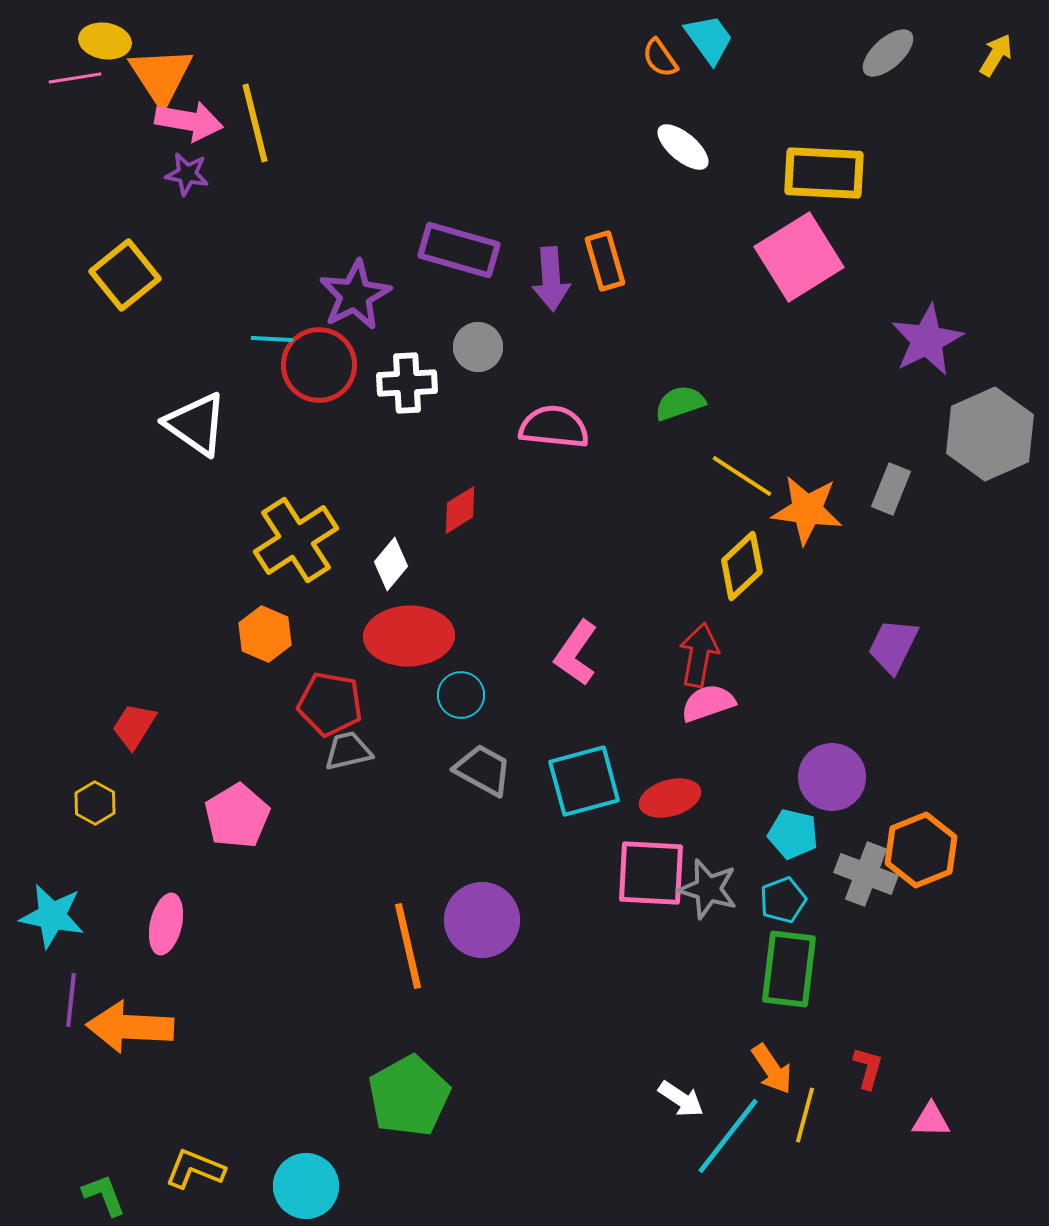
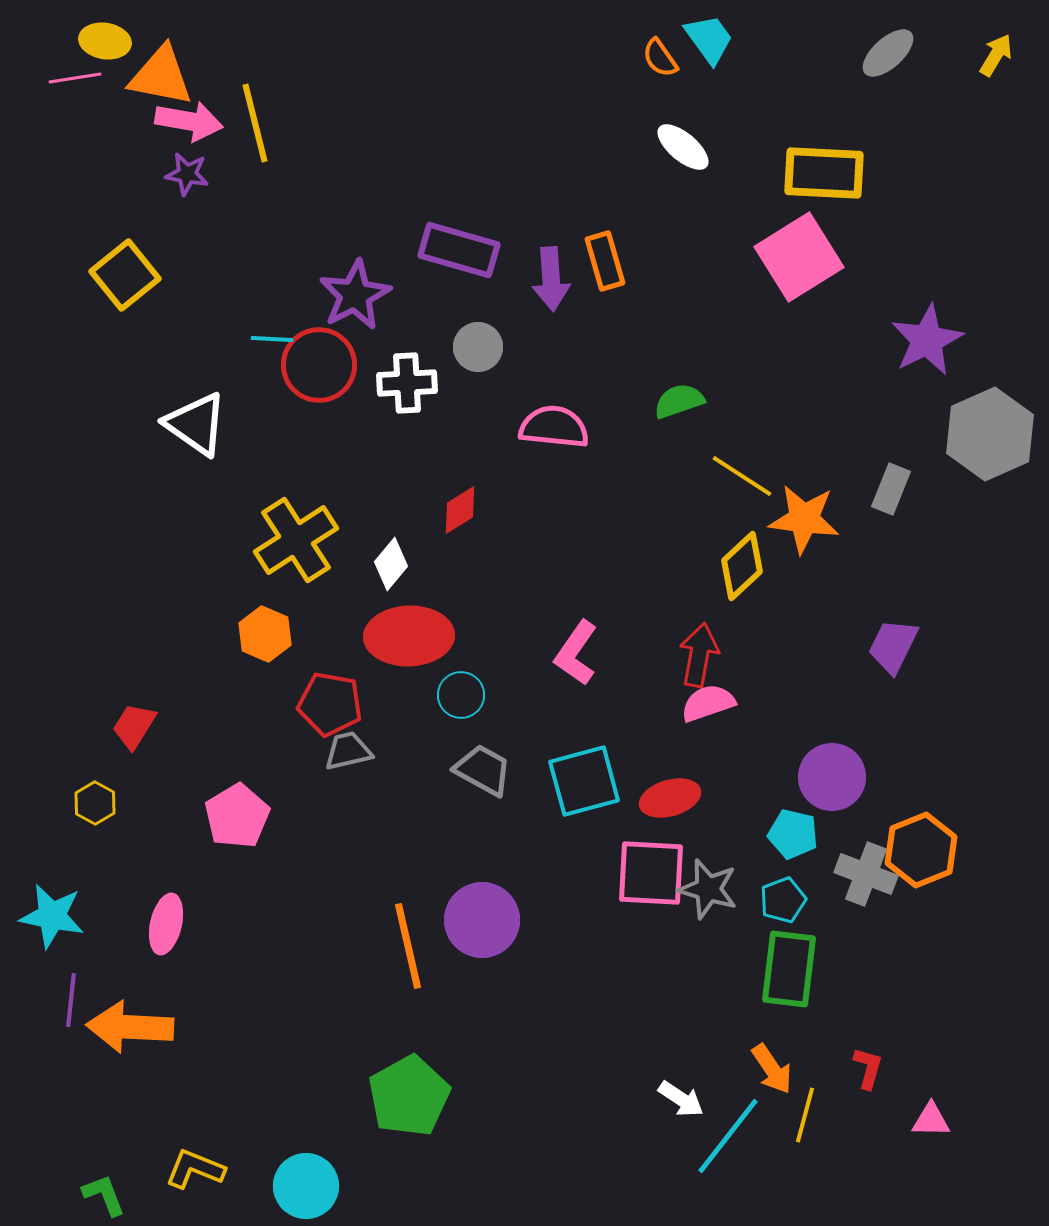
orange triangle at (161, 76): rotated 46 degrees counterclockwise
green semicircle at (680, 403): moved 1 px left, 2 px up
orange star at (807, 510): moved 3 px left, 9 px down
